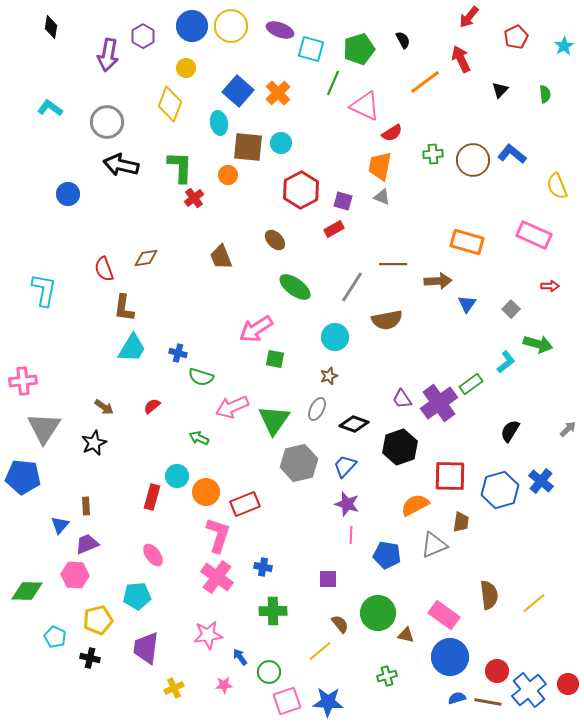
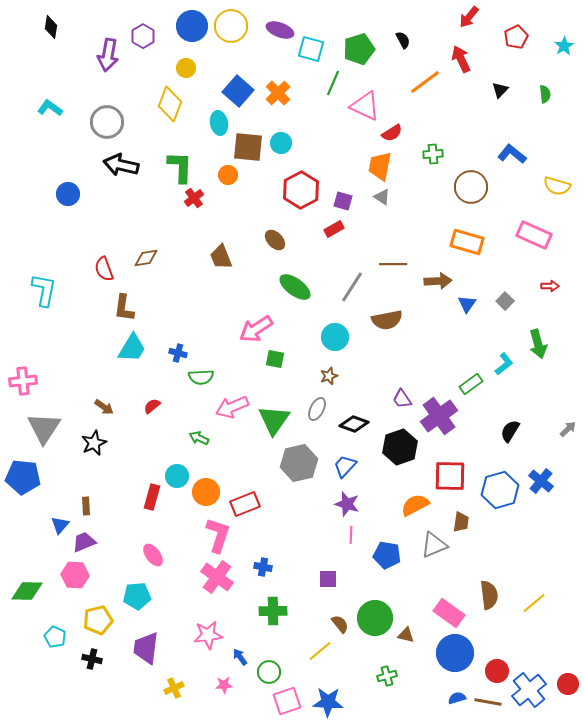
brown circle at (473, 160): moved 2 px left, 27 px down
yellow semicircle at (557, 186): rotated 52 degrees counterclockwise
gray triangle at (382, 197): rotated 12 degrees clockwise
gray square at (511, 309): moved 6 px left, 8 px up
green arrow at (538, 344): rotated 60 degrees clockwise
cyan L-shape at (506, 362): moved 2 px left, 2 px down
green semicircle at (201, 377): rotated 20 degrees counterclockwise
purple cross at (439, 403): moved 13 px down
purple trapezoid at (87, 544): moved 3 px left, 2 px up
green circle at (378, 613): moved 3 px left, 5 px down
pink rectangle at (444, 615): moved 5 px right, 2 px up
blue circle at (450, 657): moved 5 px right, 4 px up
black cross at (90, 658): moved 2 px right, 1 px down
